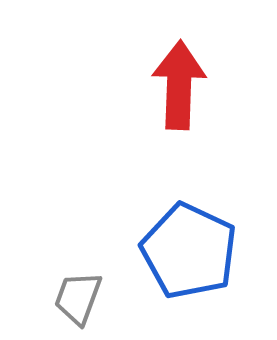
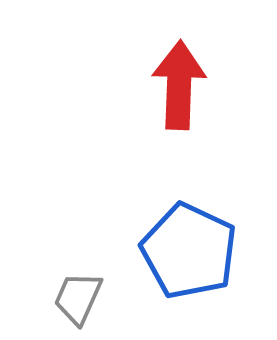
gray trapezoid: rotated 4 degrees clockwise
